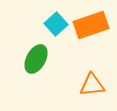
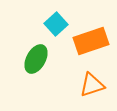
orange rectangle: moved 16 px down
orange triangle: rotated 12 degrees counterclockwise
